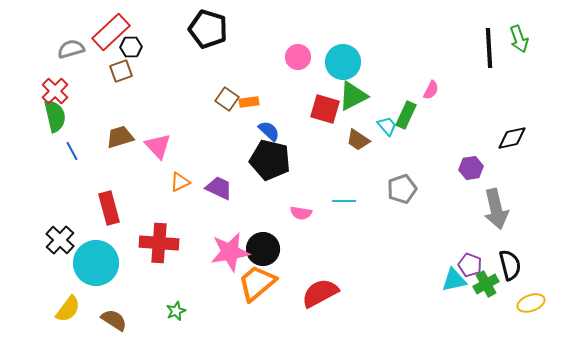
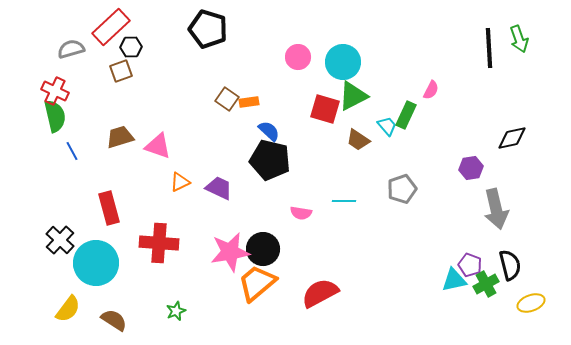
red rectangle at (111, 32): moved 5 px up
red cross at (55, 91): rotated 20 degrees counterclockwise
pink triangle at (158, 146): rotated 28 degrees counterclockwise
